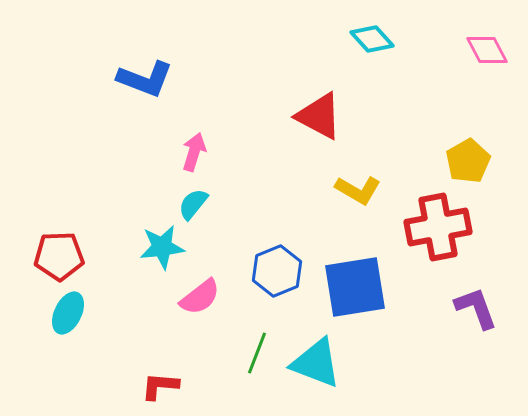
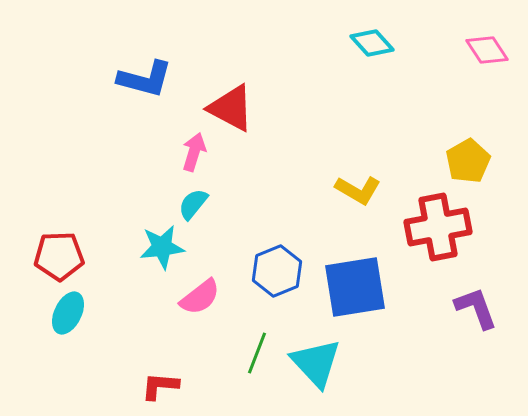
cyan diamond: moved 4 px down
pink diamond: rotated 6 degrees counterclockwise
blue L-shape: rotated 6 degrees counterclockwise
red triangle: moved 88 px left, 8 px up
cyan triangle: rotated 26 degrees clockwise
